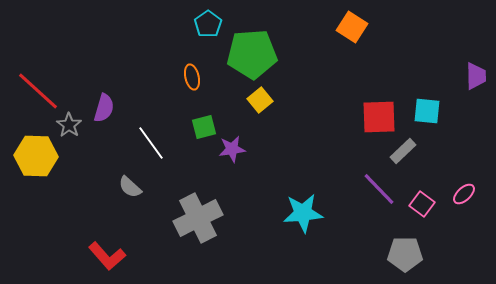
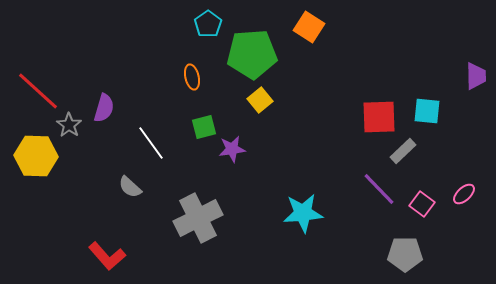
orange square: moved 43 px left
